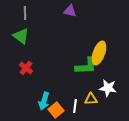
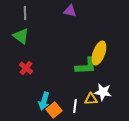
white star: moved 5 px left, 4 px down
orange square: moved 2 px left
